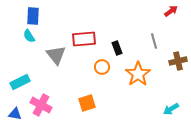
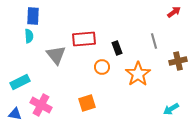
red arrow: moved 3 px right, 1 px down
cyan semicircle: rotated 152 degrees counterclockwise
